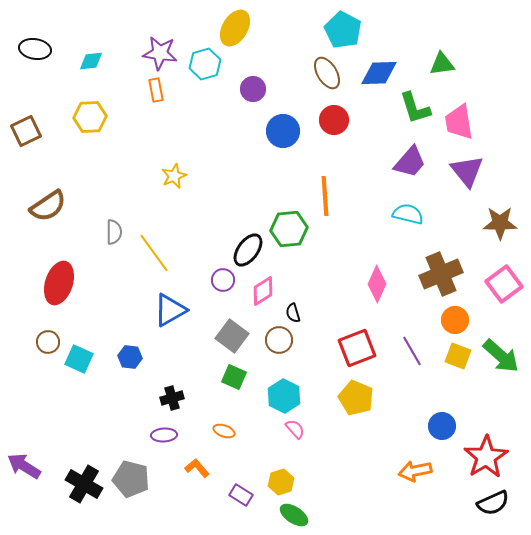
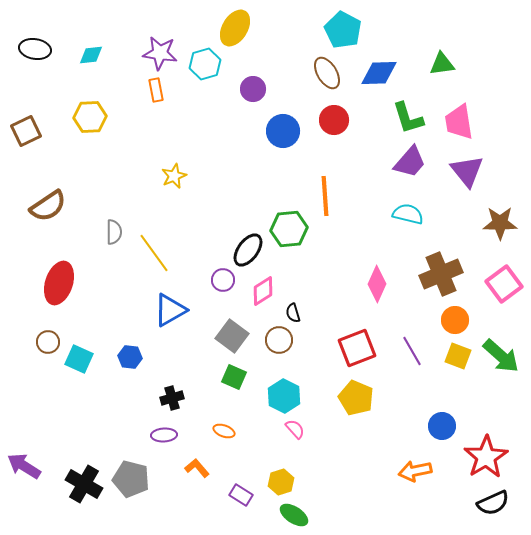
cyan diamond at (91, 61): moved 6 px up
green L-shape at (415, 108): moved 7 px left, 10 px down
